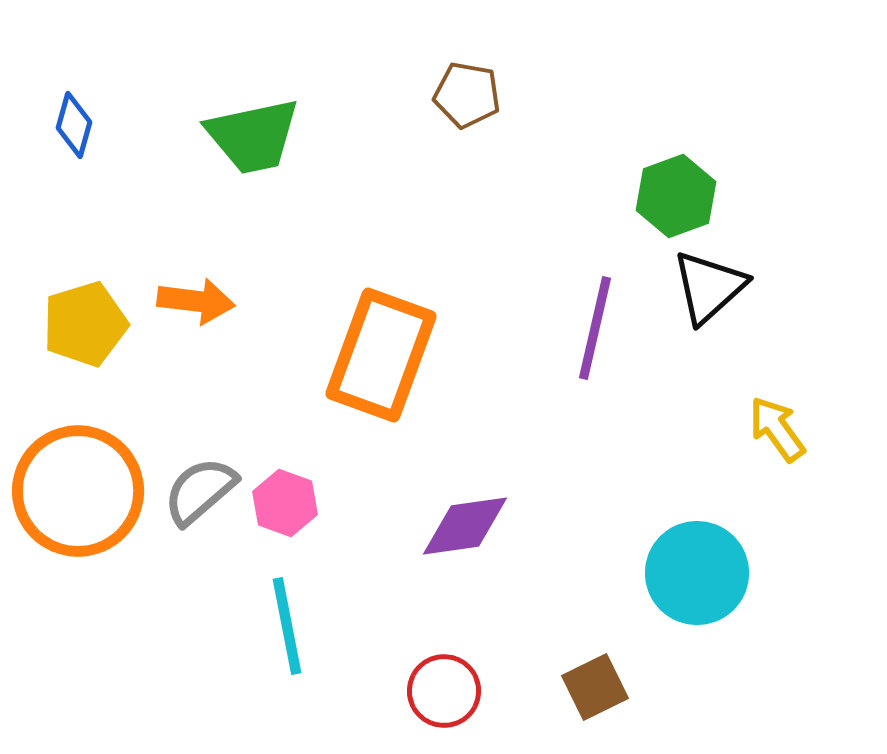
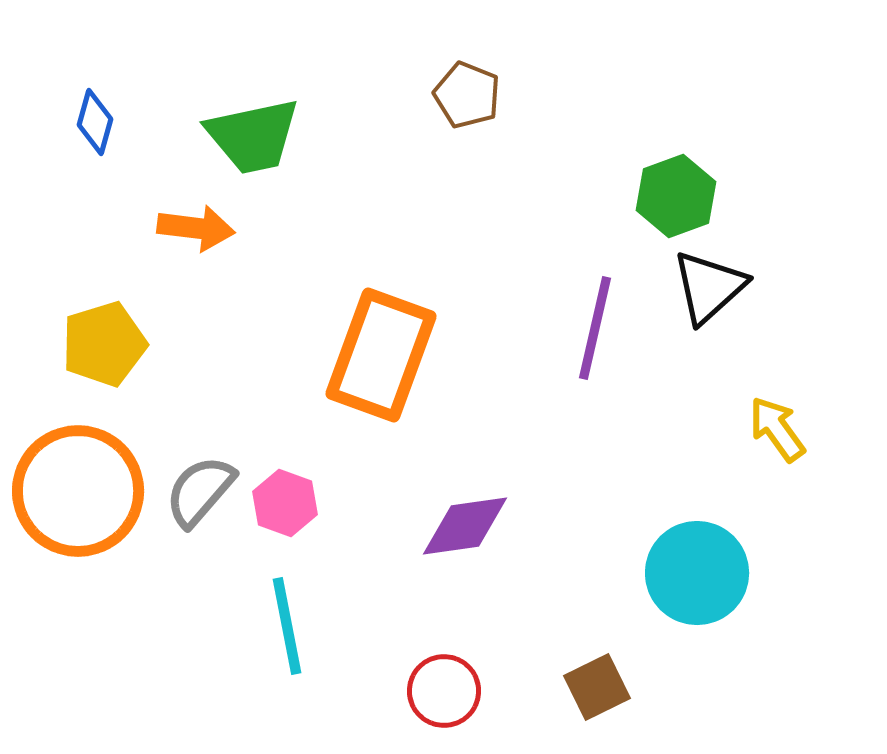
brown pentagon: rotated 12 degrees clockwise
blue diamond: moved 21 px right, 3 px up
orange arrow: moved 73 px up
yellow pentagon: moved 19 px right, 20 px down
gray semicircle: rotated 8 degrees counterclockwise
brown square: moved 2 px right
